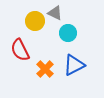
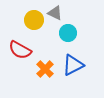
yellow circle: moved 1 px left, 1 px up
red semicircle: rotated 35 degrees counterclockwise
blue triangle: moved 1 px left
